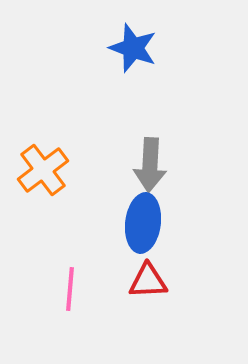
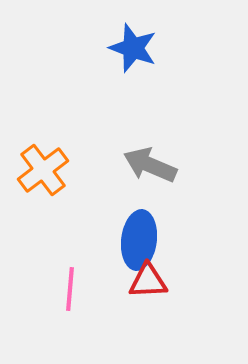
gray arrow: rotated 110 degrees clockwise
blue ellipse: moved 4 px left, 17 px down
